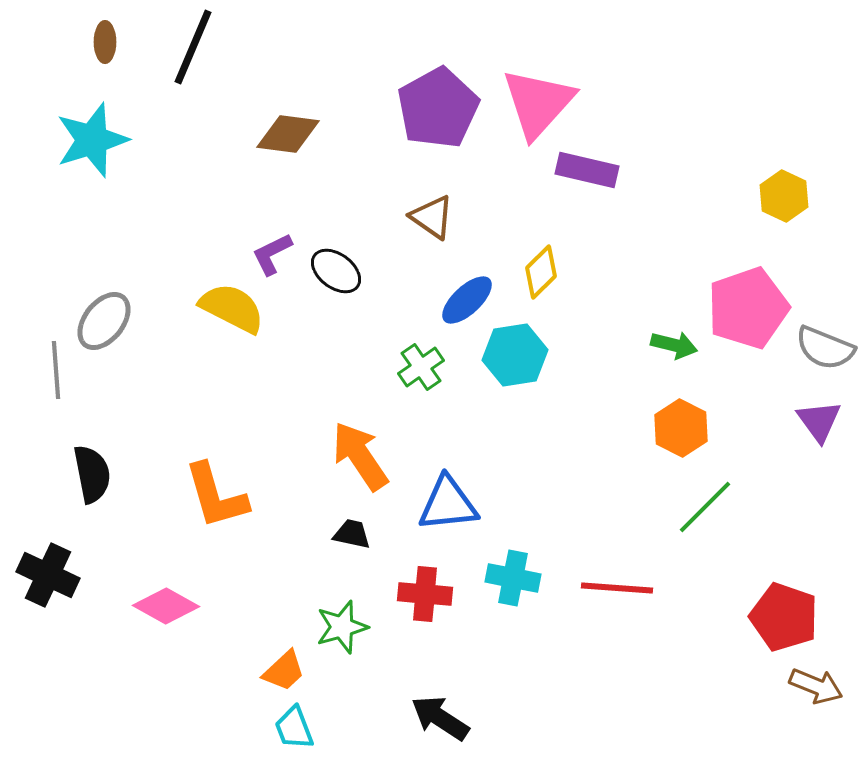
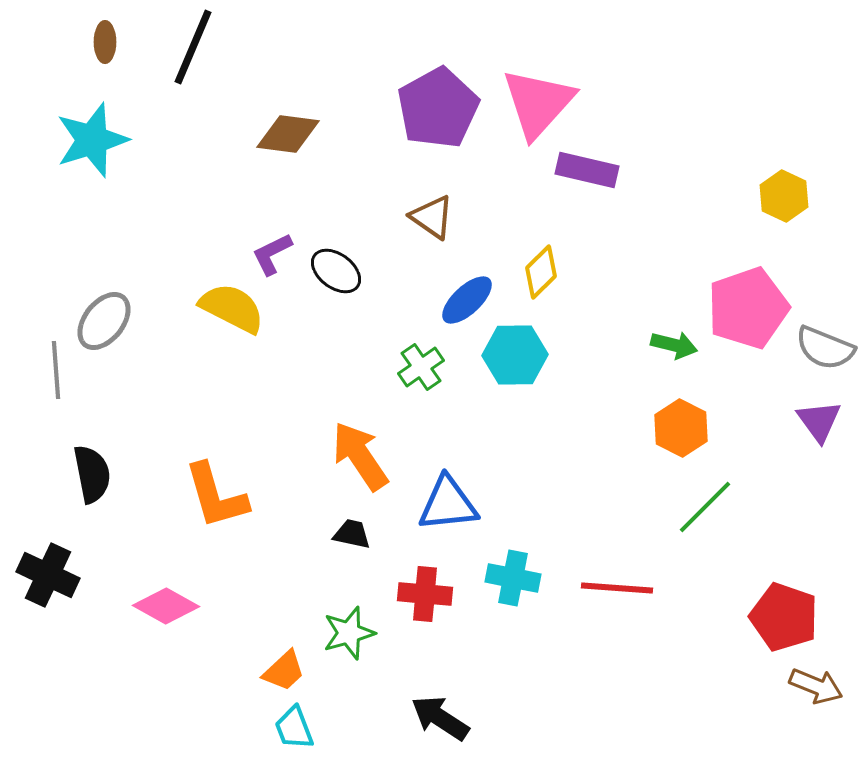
cyan hexagon: rotated 8 degrees clockwise
green star: moved 7 px right, 6 px down
